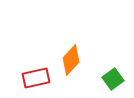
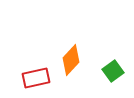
green square: moved 8 px up
